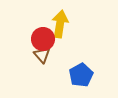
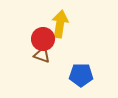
brown triangle: rotated 30 degrees counterclockwise
blue pentagon: rotated 30 degrees clockwise
